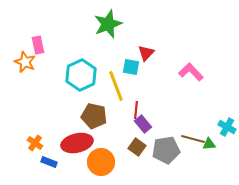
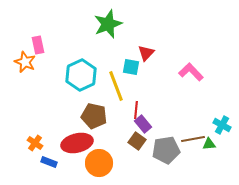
cyan cross: moved 5 px left, 2 px up
brown line: rotated 25 degrees counterclockwise
brown square: moved 6 px up
orange circle: moved 2 px left, 1 px down
